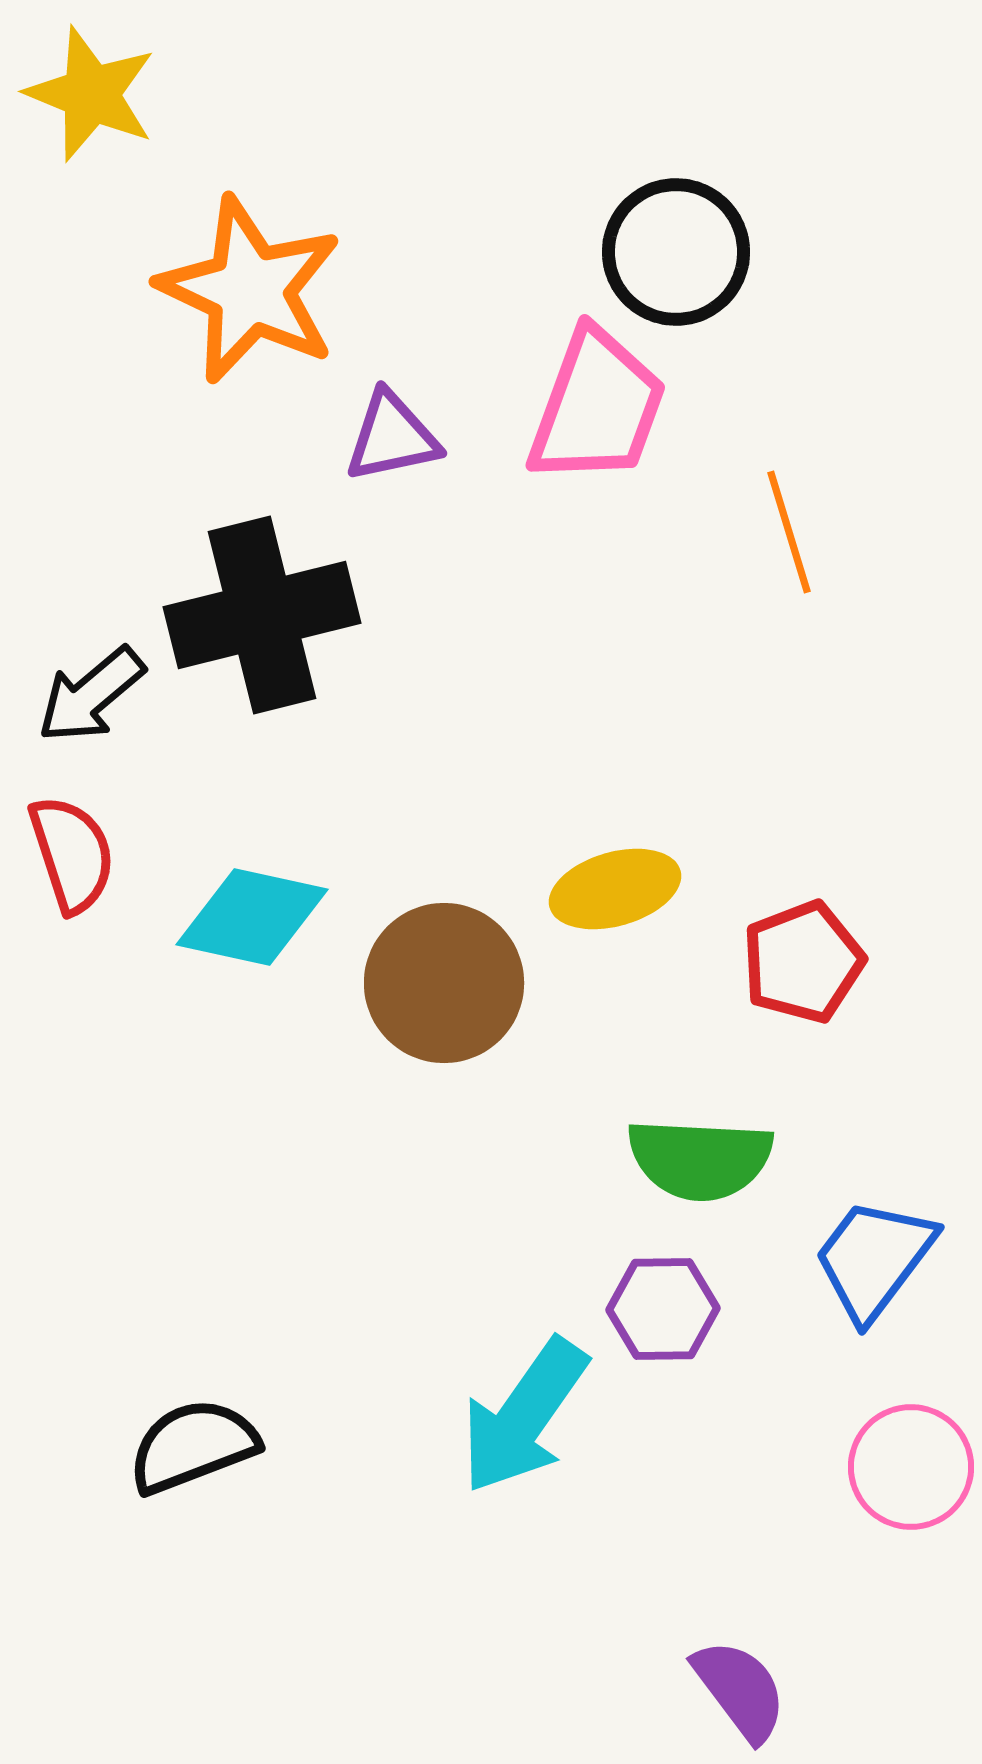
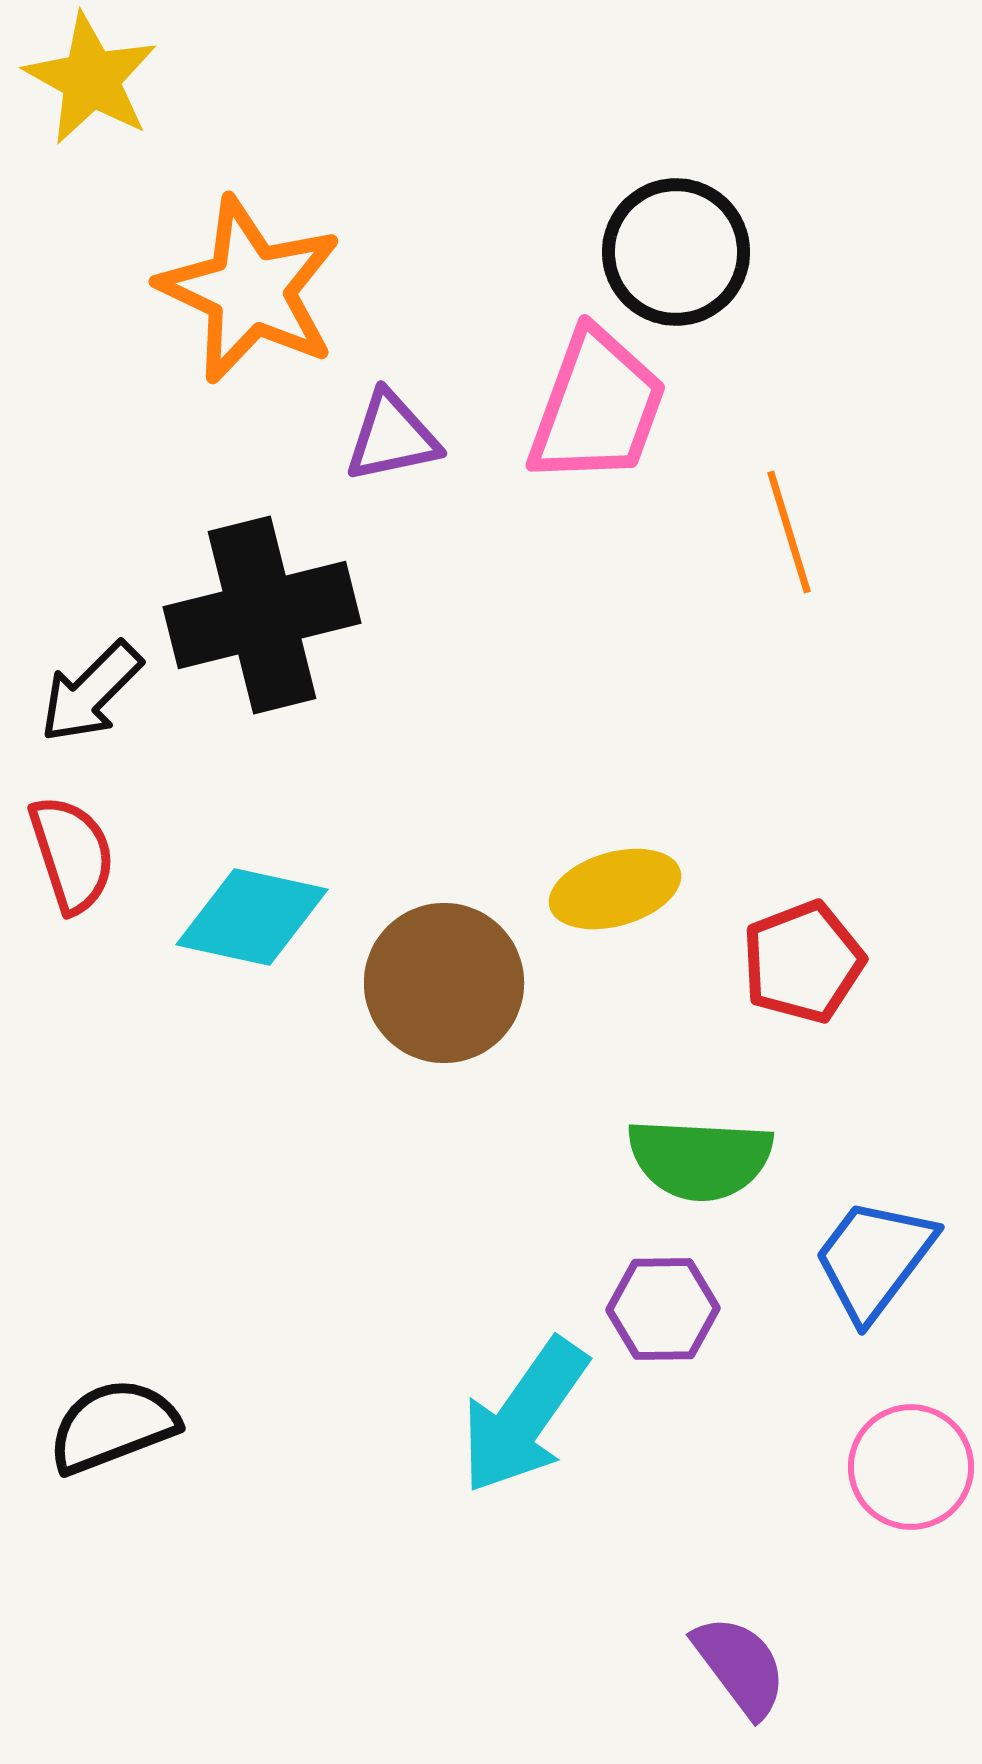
yellow star: moved 15 px up; rotated 7 degrees clockwise
black arrow: moved 3 px up; rotated 5 degrees counterclockwise
black semicircle: moved 80 px left, 20 px up
purple semicircle: moved 24 px up
